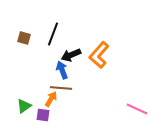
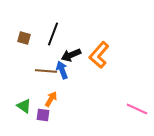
brown line: moved 15 px left, 17 px up
green triangle: rotated 49 degrees counterclockwise
